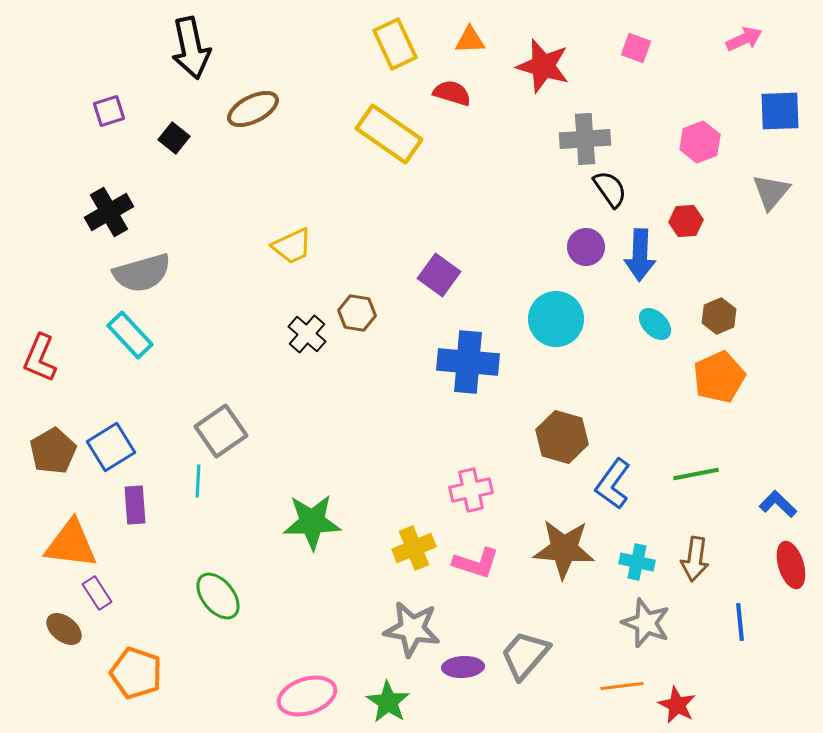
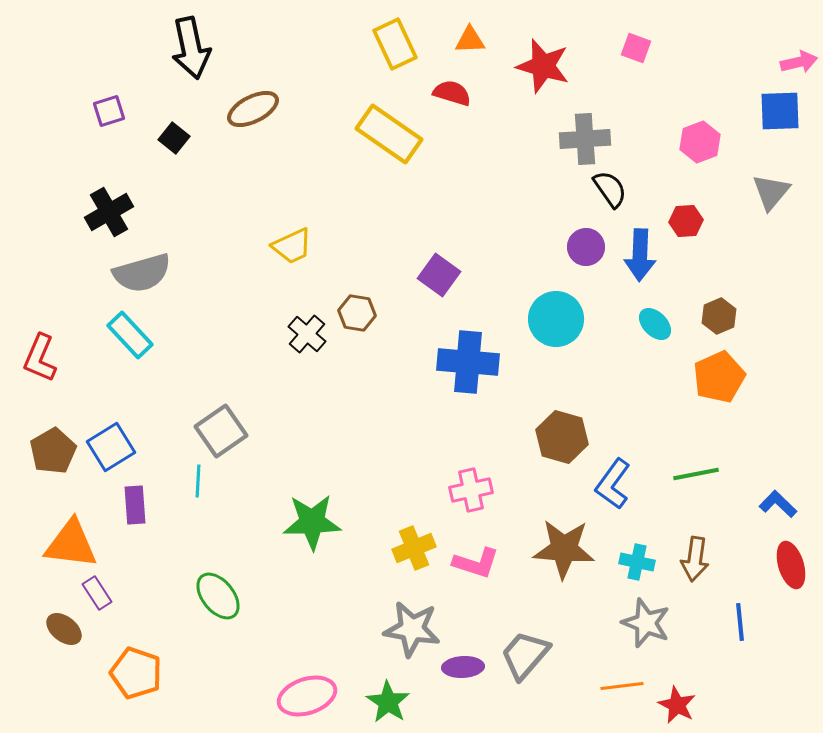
pink arrow at (744, 39): moved 55 px right, 23 px down; rotated 12 degrees clockwise
